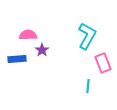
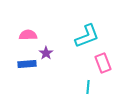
cyan L-shape: rotated 40 degrees clockwise
purple star: moved 4 px right, 3 px down
blue rectangle: moved 10 px right, 5 px down
cyan line: moved 1 px down
